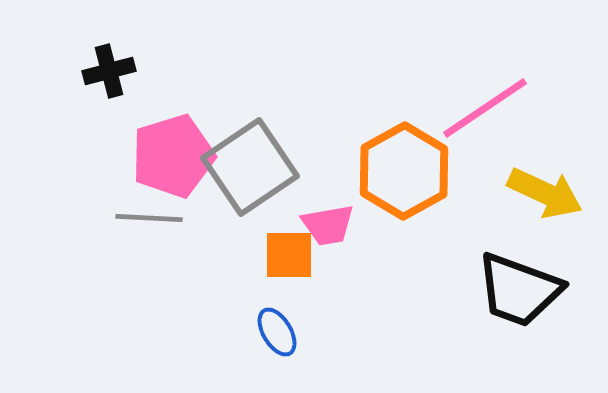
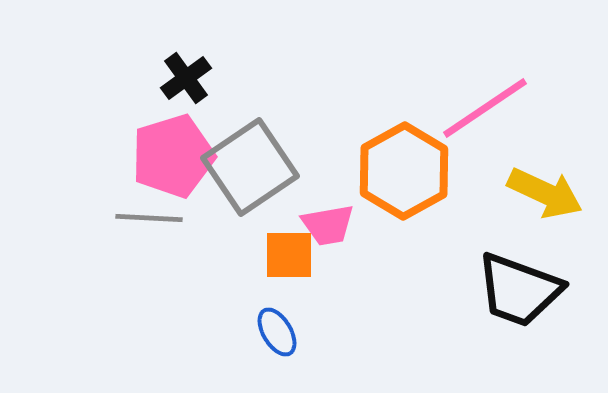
black cross: moved 77 px right, 7 px down; rotated 21 degrees counterclockwise
